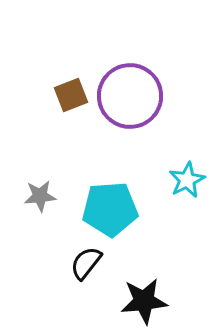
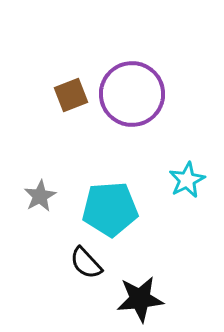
purple circle: moved 2 px right, 2 px up
gray star: rotated 24 degrees counterclockwise
black semicircle: rotated 81 degrees counterclockwise
black star: moved 4 px left, 2 px up
